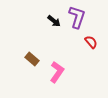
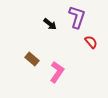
black arrow: moved 4 px left, 3 px down
